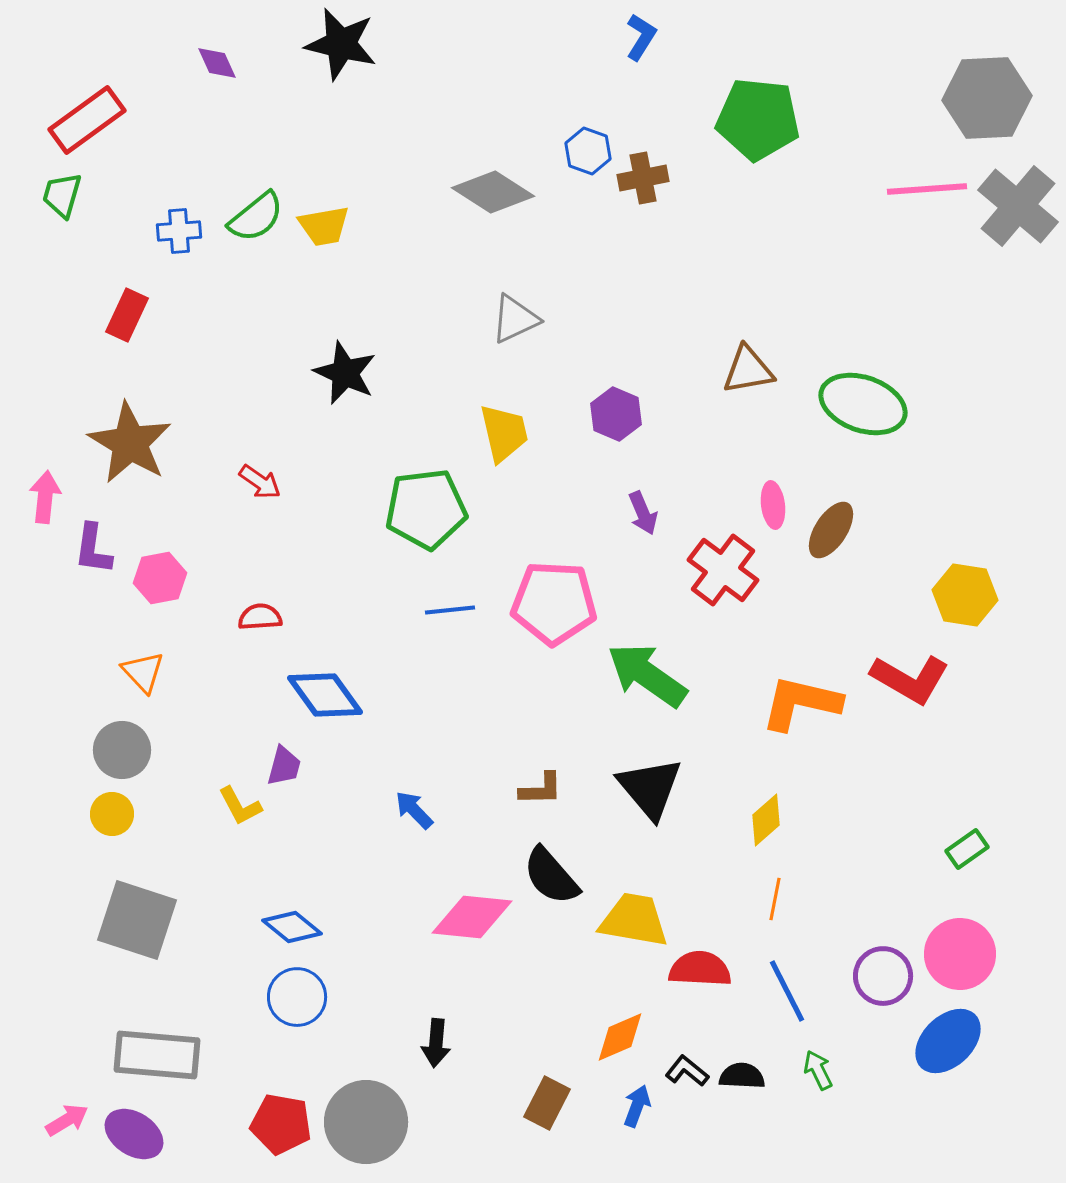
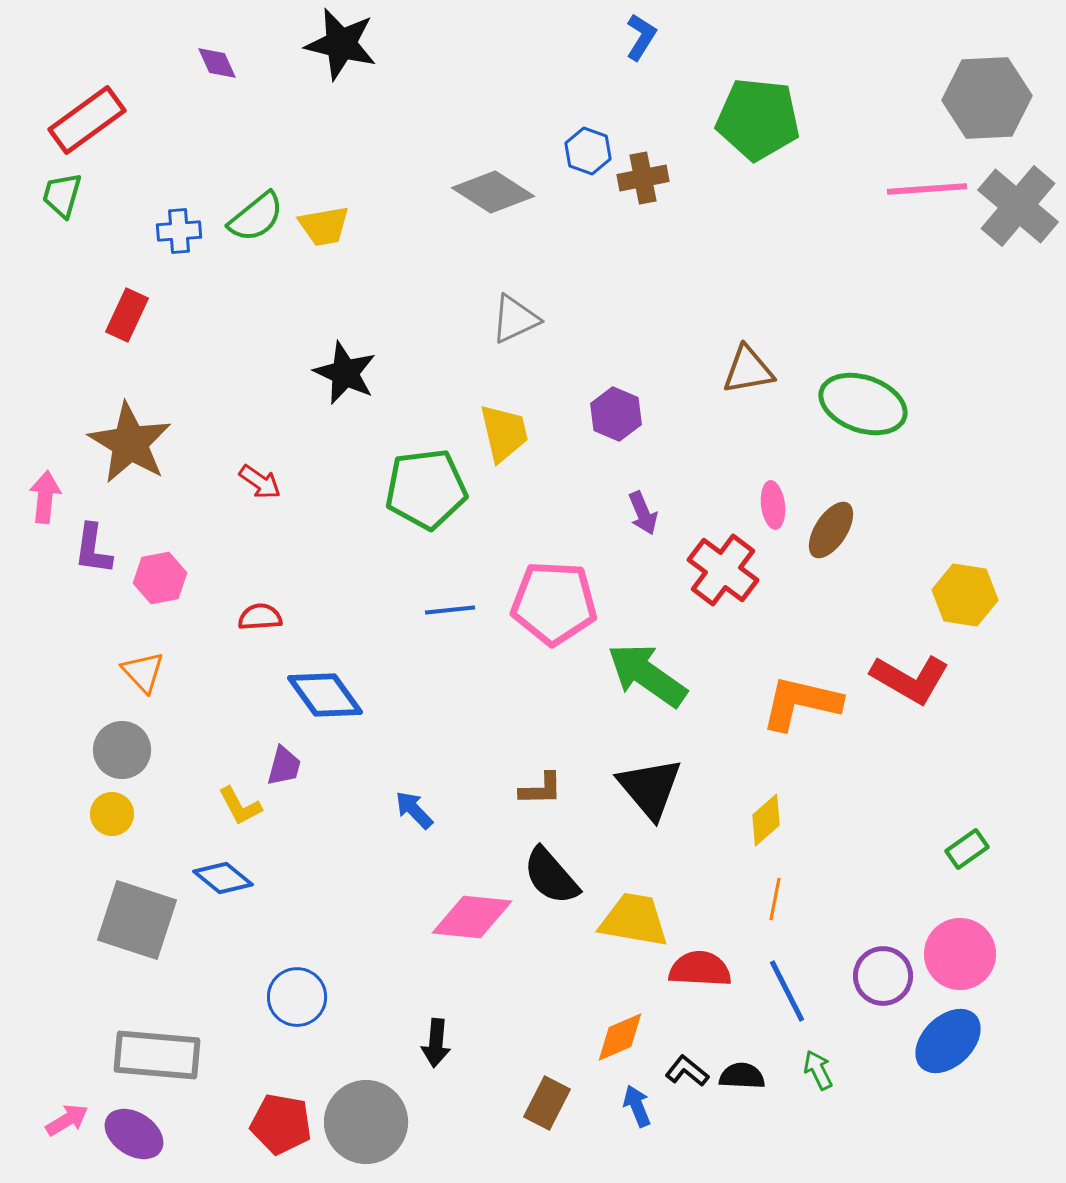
green pentagon at (426, 509): moved 20 px up
blue diamond at (292, 927): moved 69 px left, 49 px up
blue arrow at (637, 1106): rotated 42 degrees counterclockwise
